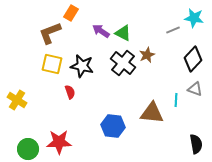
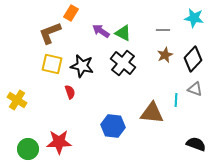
gray line: moved 10 px left; rotated 24 degrees clockwise
brown star: moved 18 px right
black semicircle: rotated 60 degrees counterclockwise
